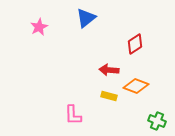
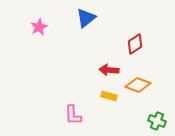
orange diamond: moved 2 px right, 1 px up
